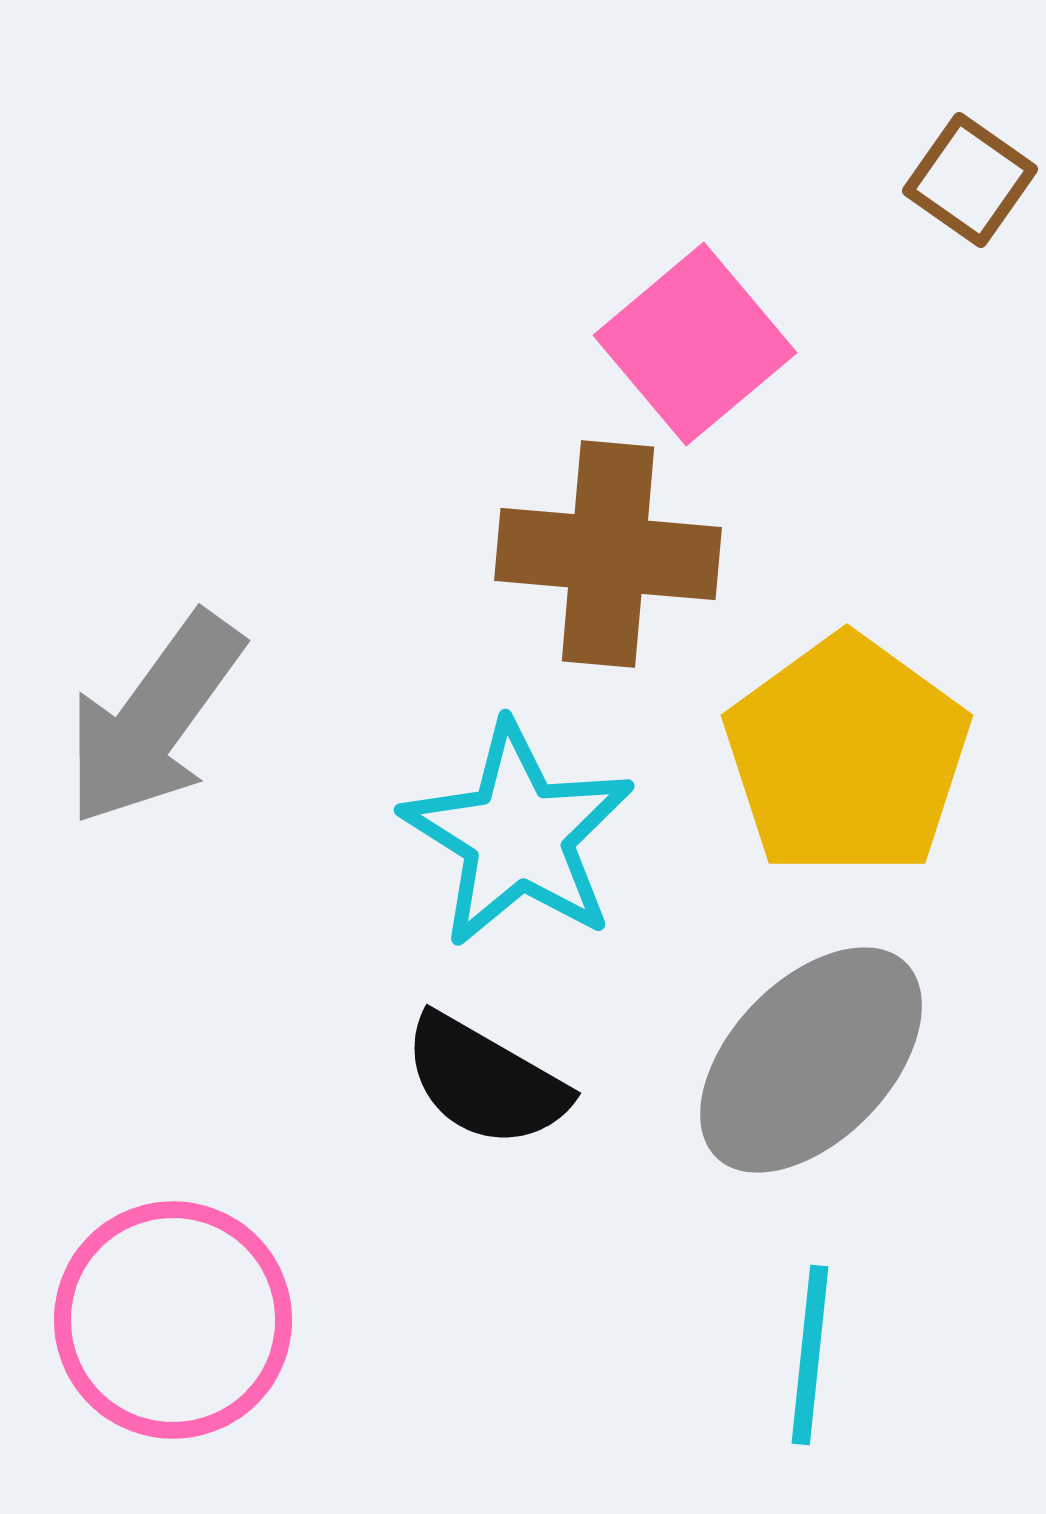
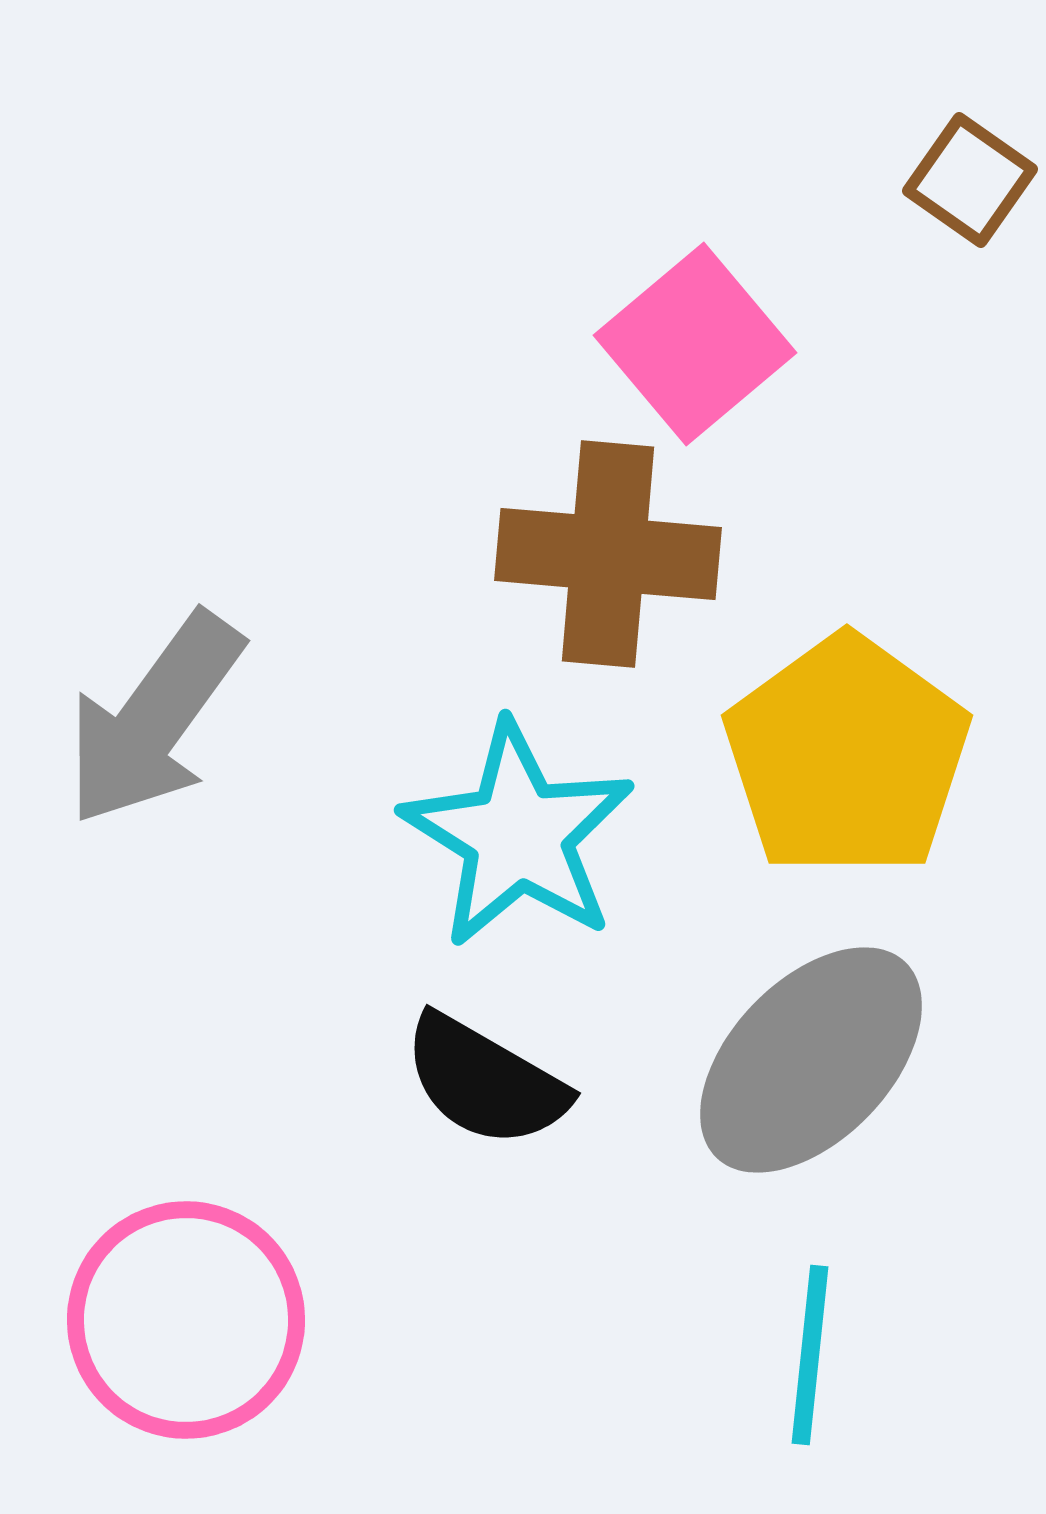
pink circle: moved 13 px right
